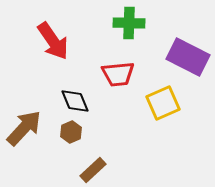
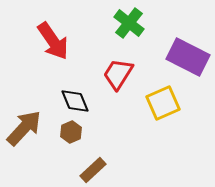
green cross: rotated 36 degrees clockwise
red trapezoid: rotated 128 degrees clockwise
